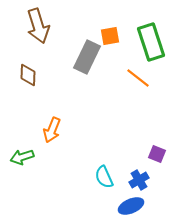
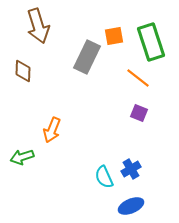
orange square: moved 4 px right
brown diamond: moved 5 px left, 4 px up
purple square: moved 18 px left, 41 px up
blue cross: moved 8 px left, 11 px up
